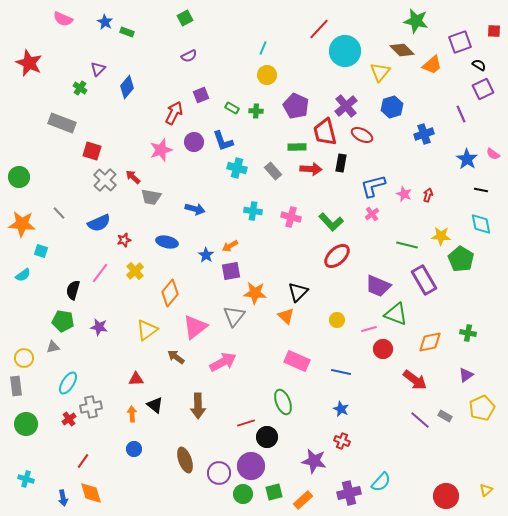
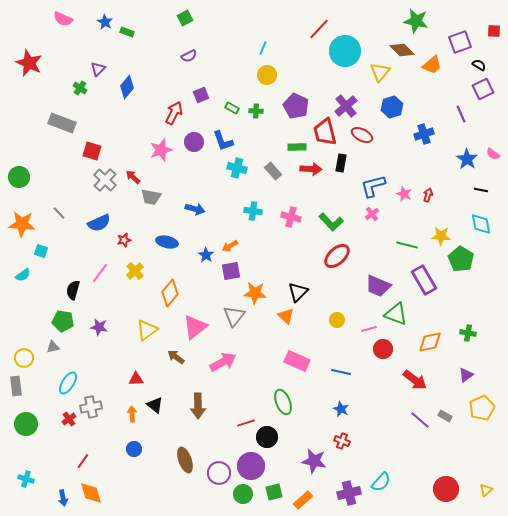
red circle at (446, 496): moved 7 px up
